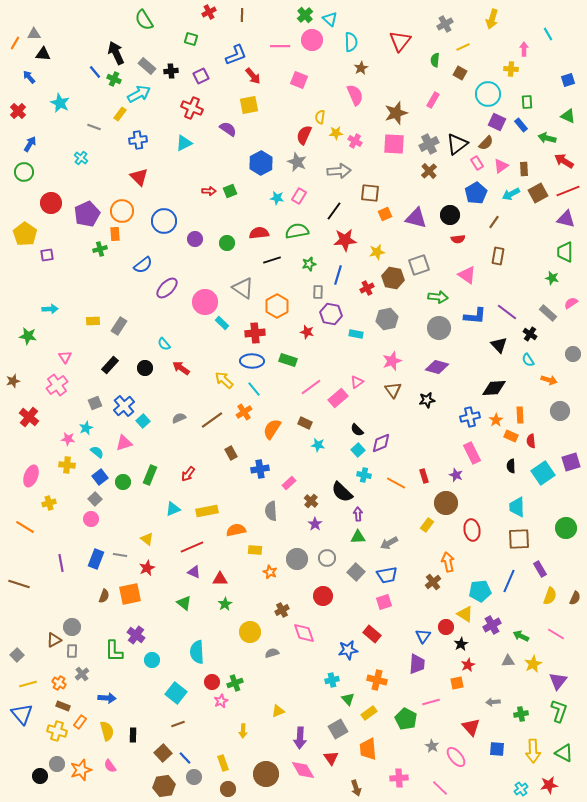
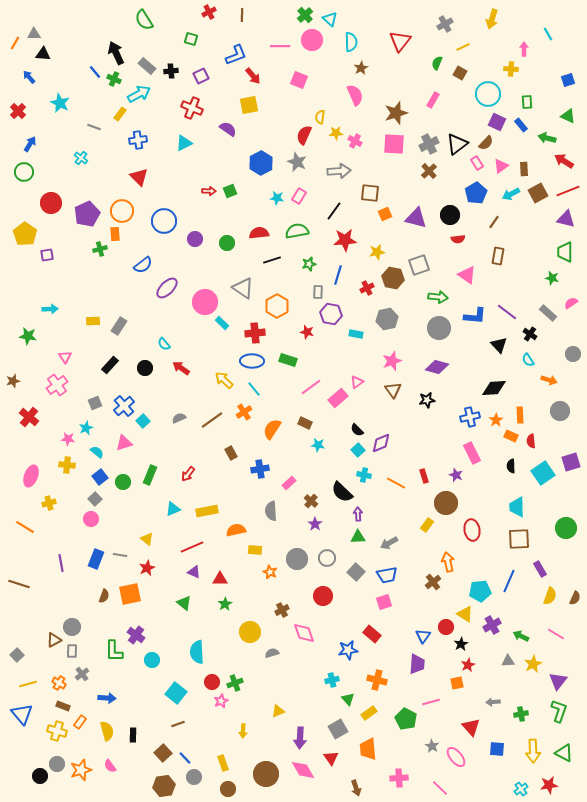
green semicircle at (435, 60): moved 2 px right, 3 px down; rotated 16 degrees clockwise
